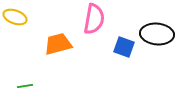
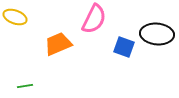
pink semicircle: rotated 16 degrees clockwise
orange trapezoid: rotated 8 degrees counterclockwise
